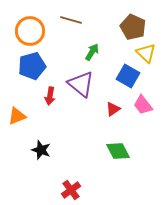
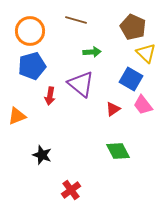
brown line: moved 5 px right
green arrow: rotated 54 degrees clockwise
blue square: moved 3 px right, 3 px down
black star: moved 1 px right, 5 px down
